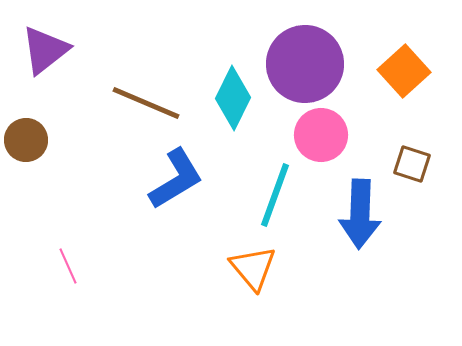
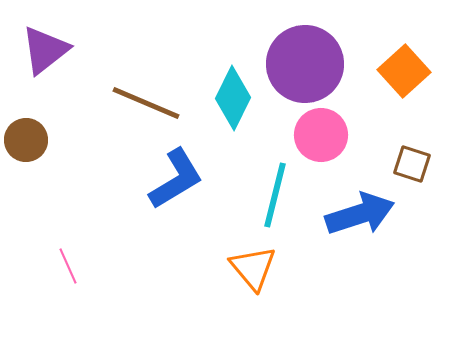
cyan line: rotated 6 degrees counterclockwise
blue arrow: rotated 110 degrees counterclockwise
